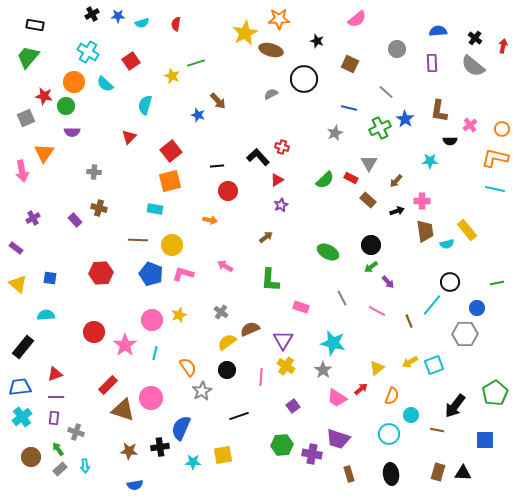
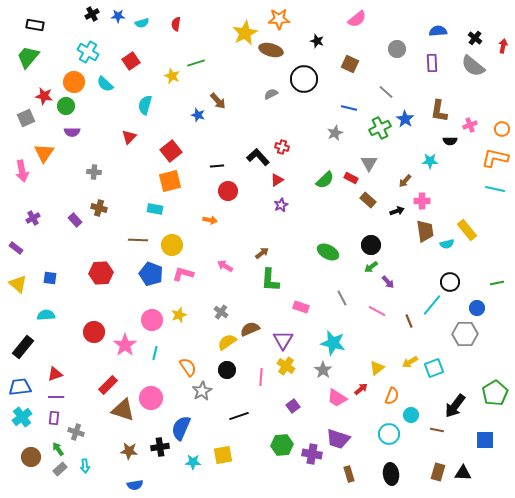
pink cross at (470, 125): rotated 16 degrees clockwise
brown arrow at (396, 181): moved 9 px right
brown arrow at (266, 237): moved 4 px left, 16 px down
cyan square at (434, 365): moved 3 px down
